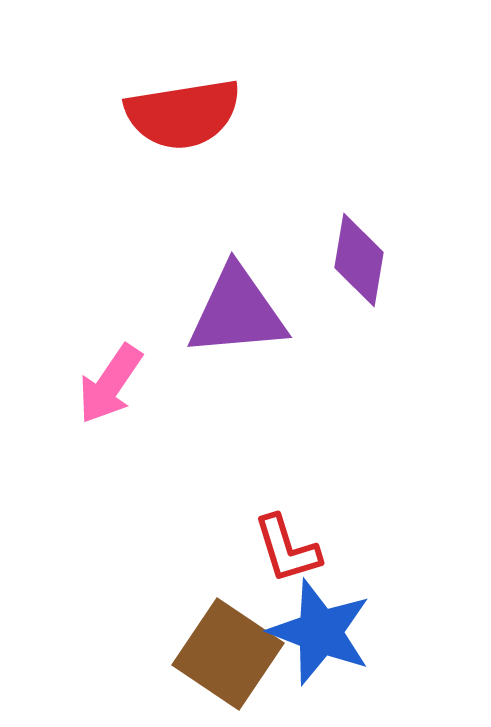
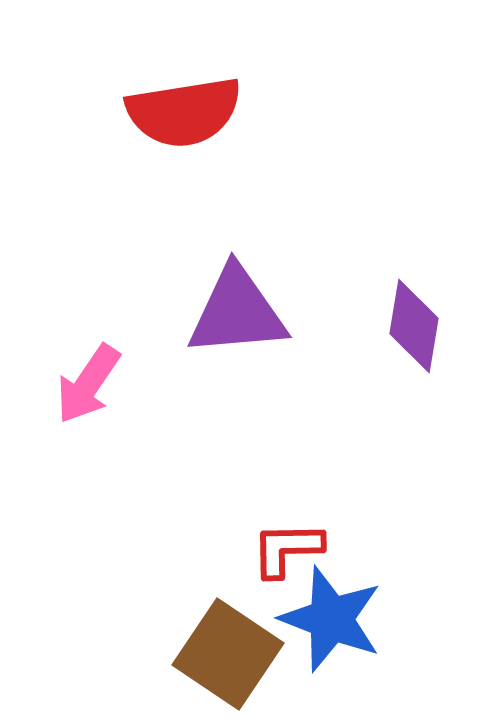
red semicircle: moved 1 px right, 2 px up
purple diamond: moved 55 px right, 66 px down
pink arrow: moved 22 px left
red L-shape: rotated 106 degrees clockwise
blue star: moved 11 px right, 13 px up
